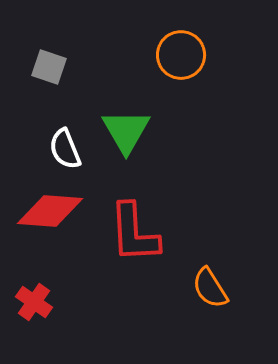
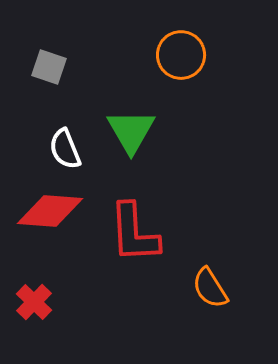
green triangle: moved 5 px right
red cross: rotated 9 degrees clockwise
